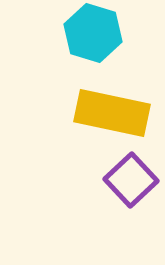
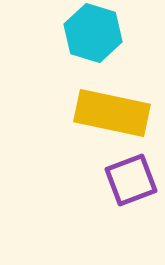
purple square: rotated 22 degrees clockwise
